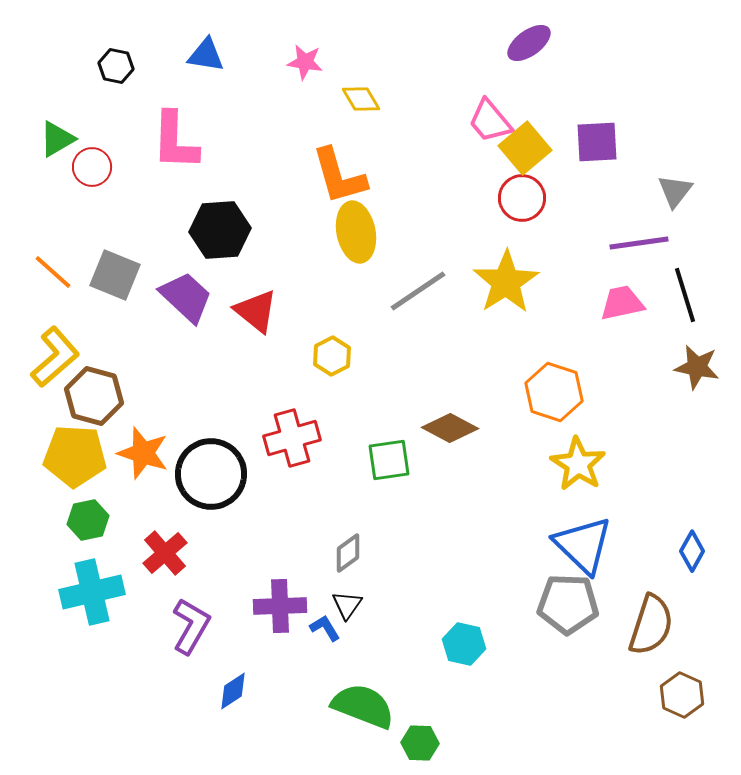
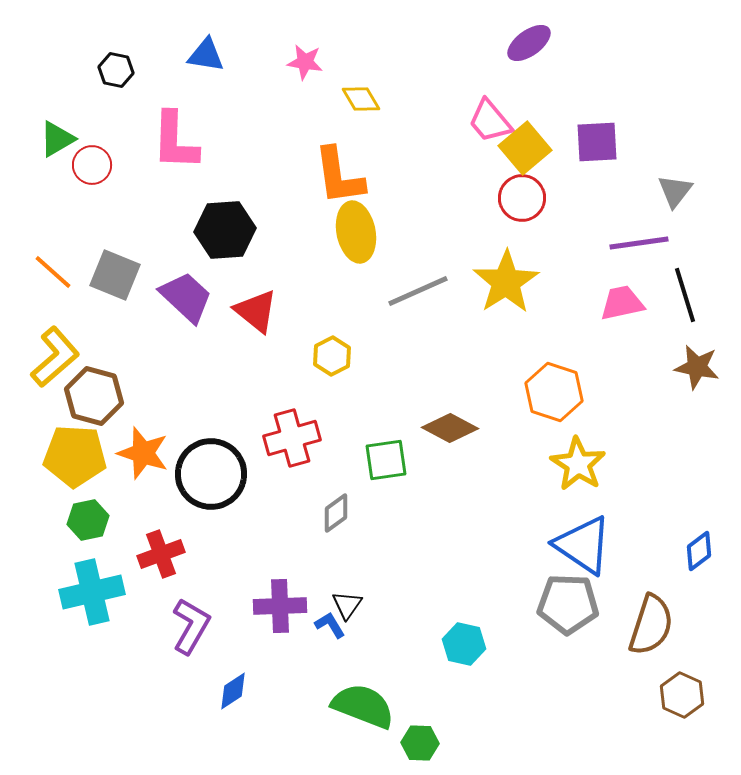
black hexagon at (116, 66): moved 4 px down
red circle at (92, 167): moved 2 px up
orange L-shape at (339, 176): rotated 8 degrees clockwise
black hexagon at (220, 230): moved 5 px right
gray line at (418, 291): rotated 10 degrees clockwise
green square at (389, 460): moved 3 px left
blue triangle at (583, 545): rotated 10 degrees counterclockwise
blue diamond at (692, 551): moved 7 px right; rotated 24 degrees clockwise
red cross at (165, 553): moved 4 px left, 1 px down; rotated 21 degrees clockwise
gray diamond at (348, 553): moved 12 px left, 40 px up
blue L-shape at (325, 628): moved 5 px right, 3 px up
